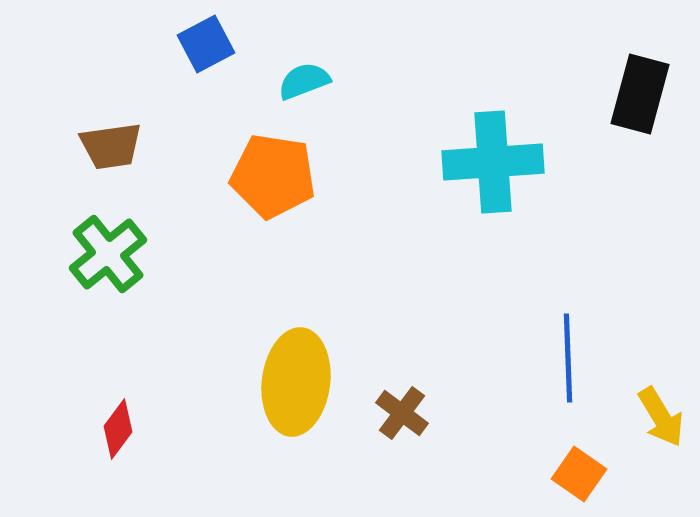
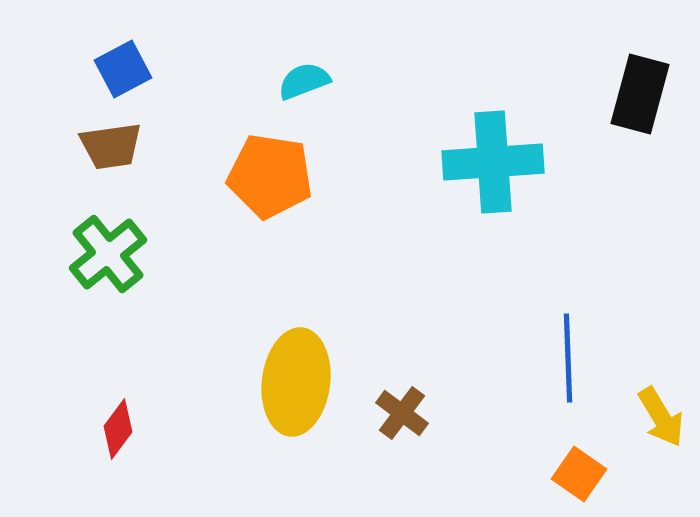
blue square: moved 83 px left, 25 px down
orange pentagon: moved 3 px left
